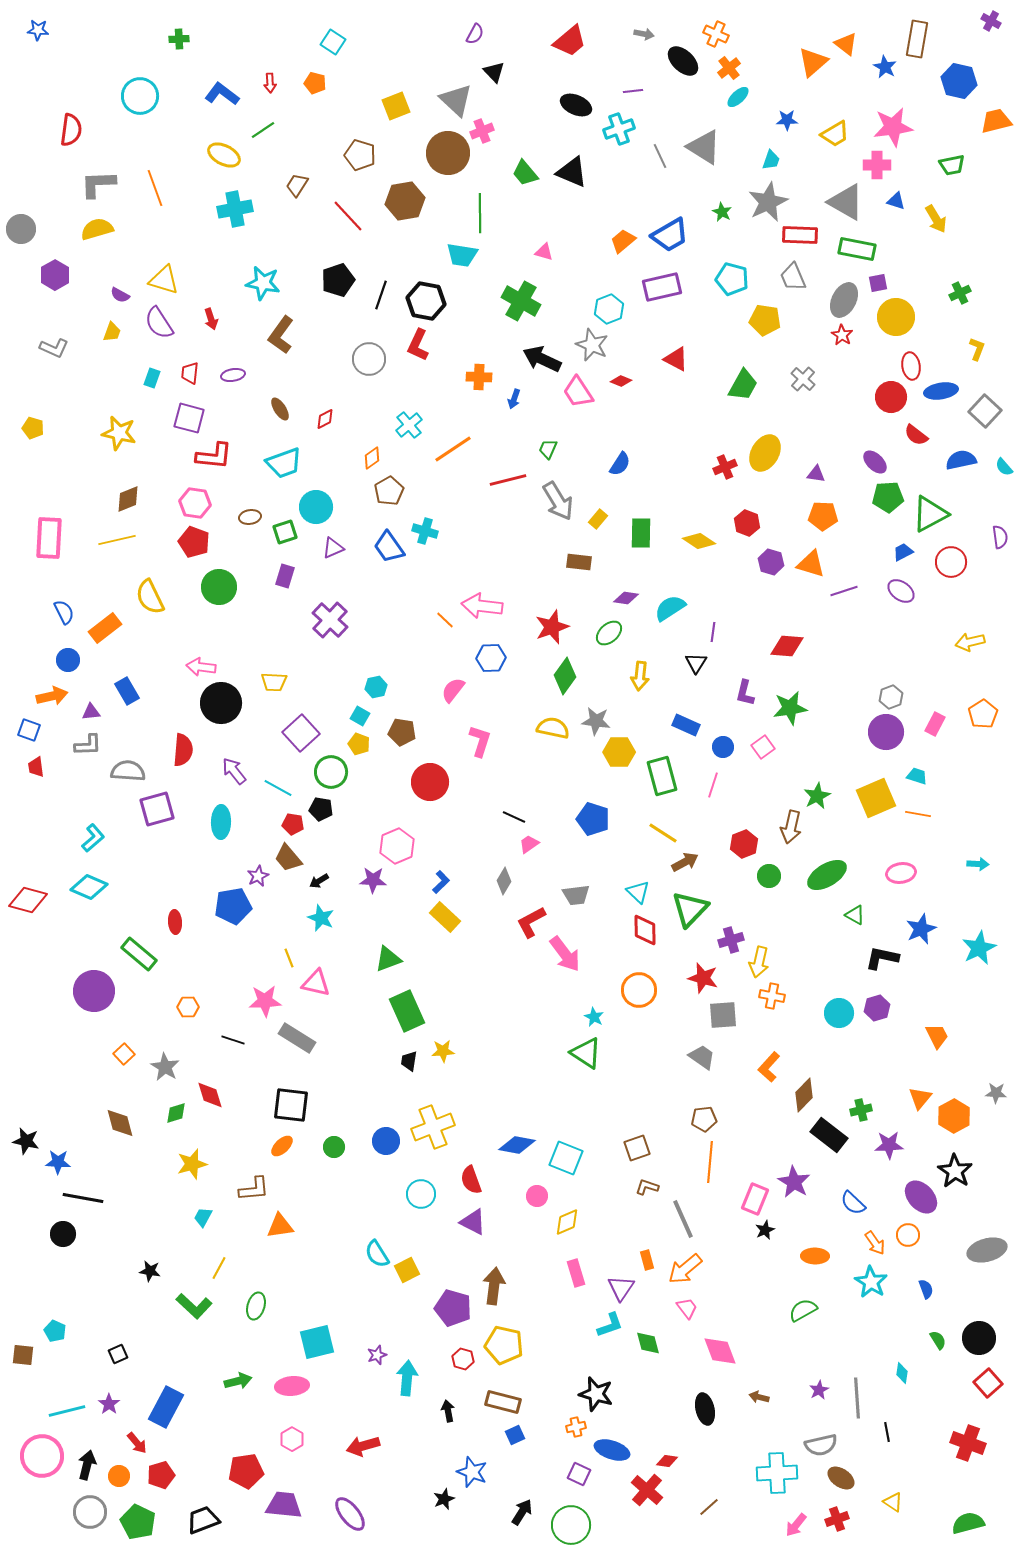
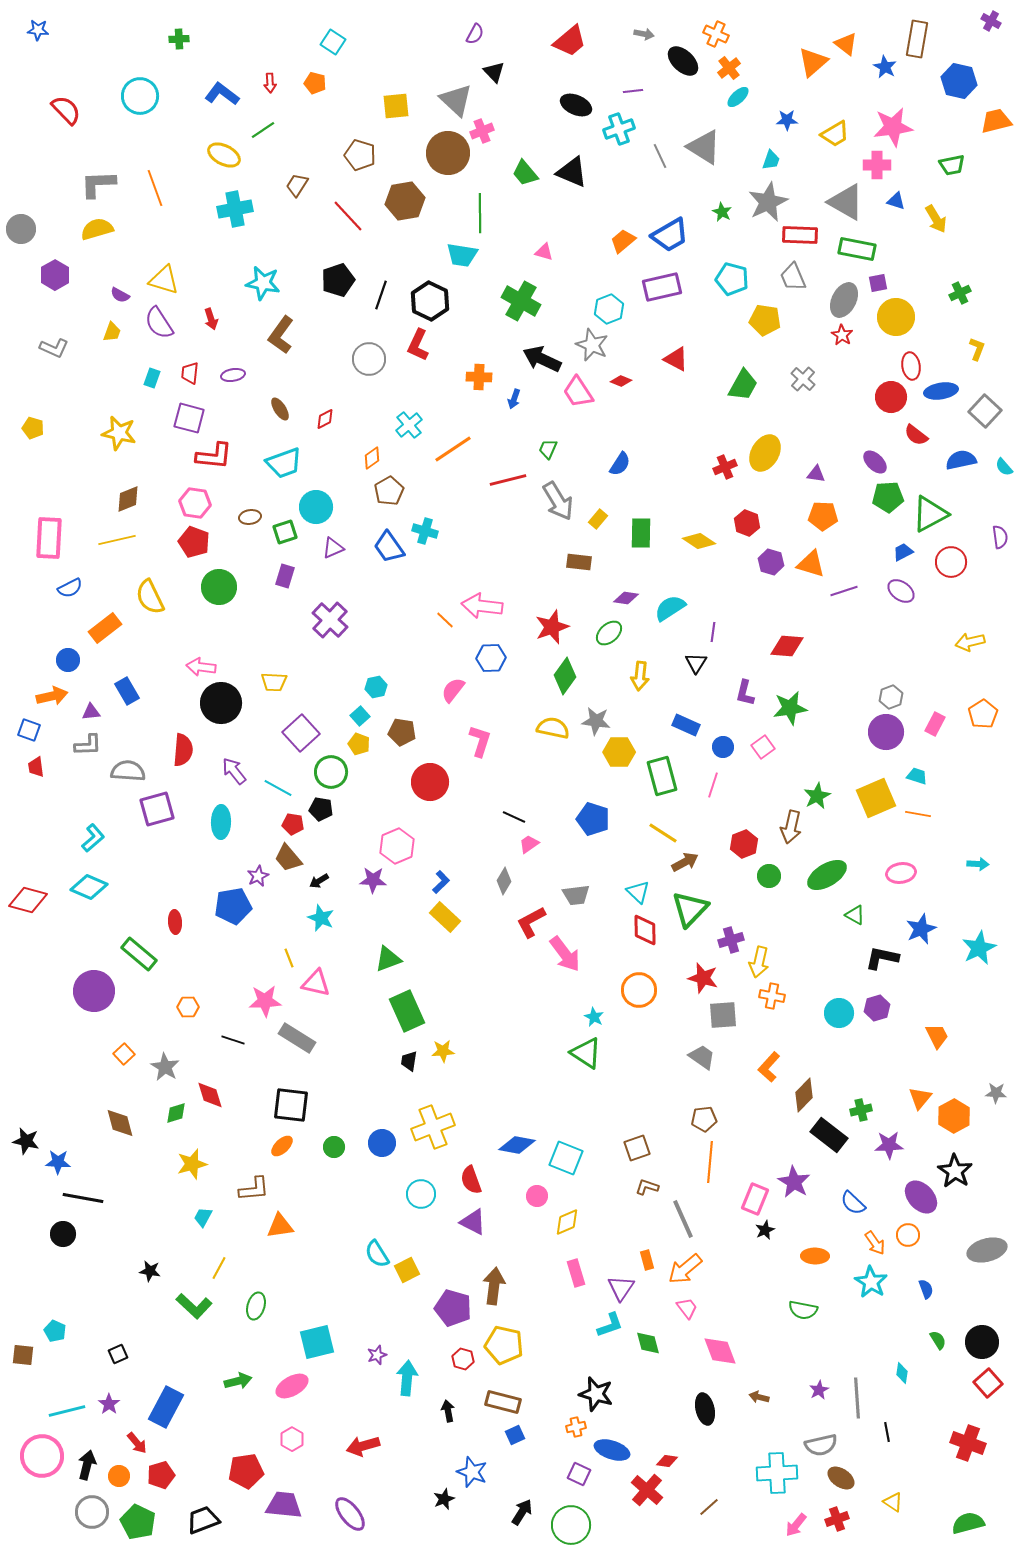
yellow square at (396, 106): rotated 16 degrees clockwise
red semicircle at (71, 130): moved 5 px left, 20 px up; rotated 52 degrees counterclockwise
black hexagon at (426, 301): moved 4 px right; rotated 15 degrees clockwise
blue semicircle at (64, 612): moved 6 px right, 24 px up; rotated 90 degrees clockwise
cyan square at (360, 716): rotated 18 degrees clockwise
blue circle at (386, 1141): moved 4 px left, 2 px down
green semicircle at (803, 1310): rotated 140 degrees counterclockwise
black circle at (979, 1338): moved 3 px right, 4 px down
pink ellipse at (292, 1386): rotated 24 degrees counterclockwise
gray circle at (90, 1512): moved 2 px right
